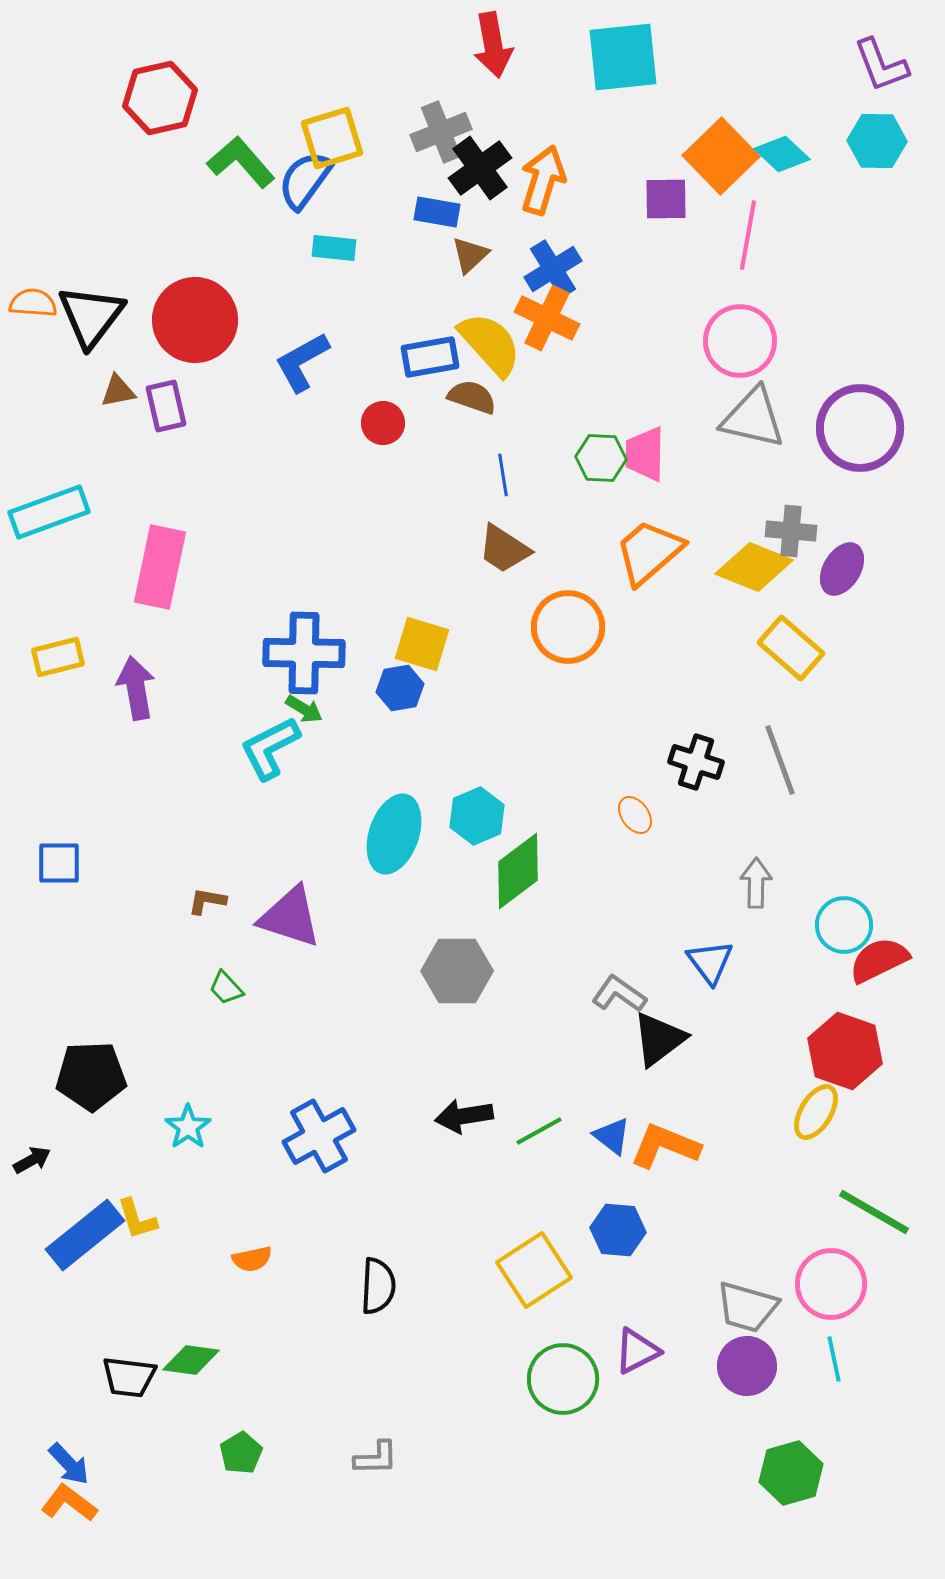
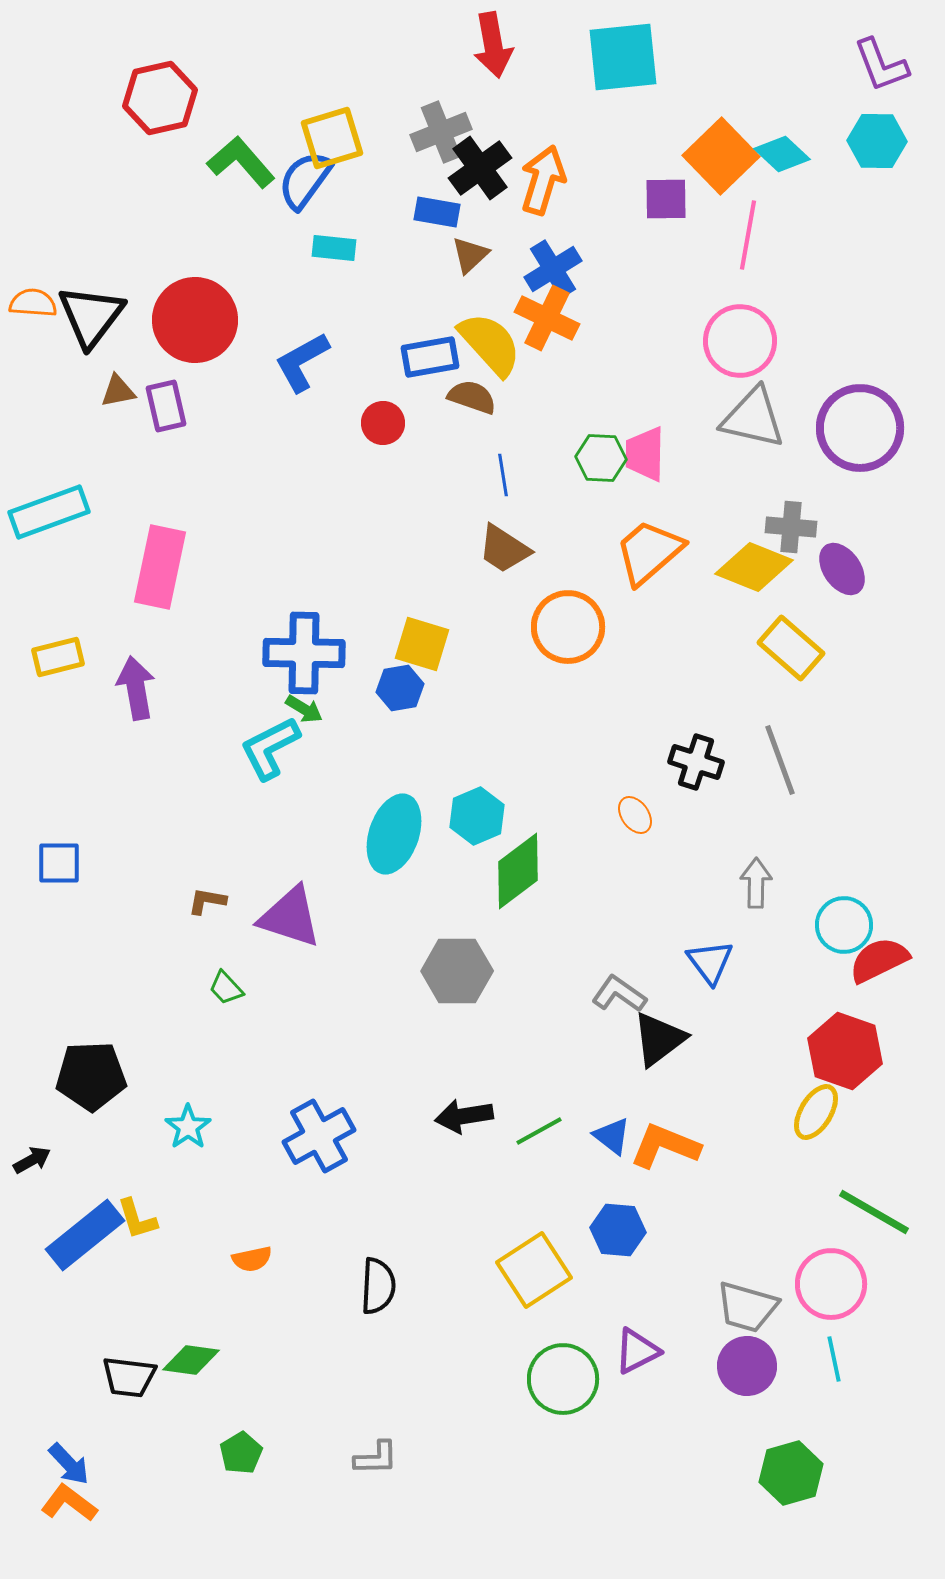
gray cross at (791, 531): moved 4 px up
purple ellipse at (842, 569): rotated 66 degrees counterclockwise
